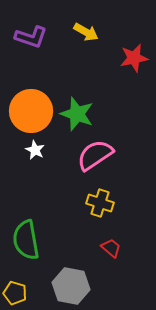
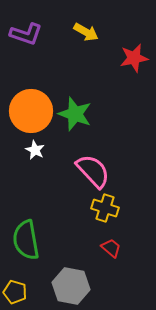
purple L-shape: moved 5 px left, 3 px up
green star: moved 2 px left
pink semicircle: moved 2 px left, 16 px down; rotated 81 degrees clockwise
yellow cross: moved 5 px right, 5 px down
yellow pentagon: moved 1 px up
